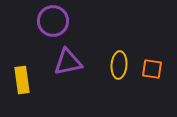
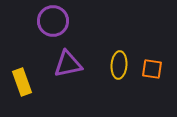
purple triangle: moved 2 px down
yellow rectangle: moved 2 px down; rotated 12 degrees counterclockwise
